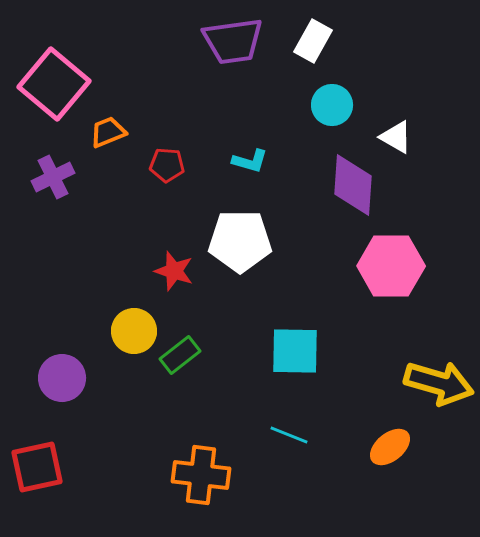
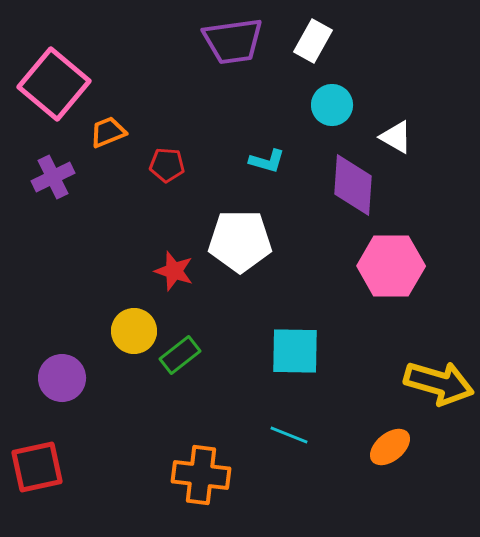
cyan L-shape: moved 17 px right
